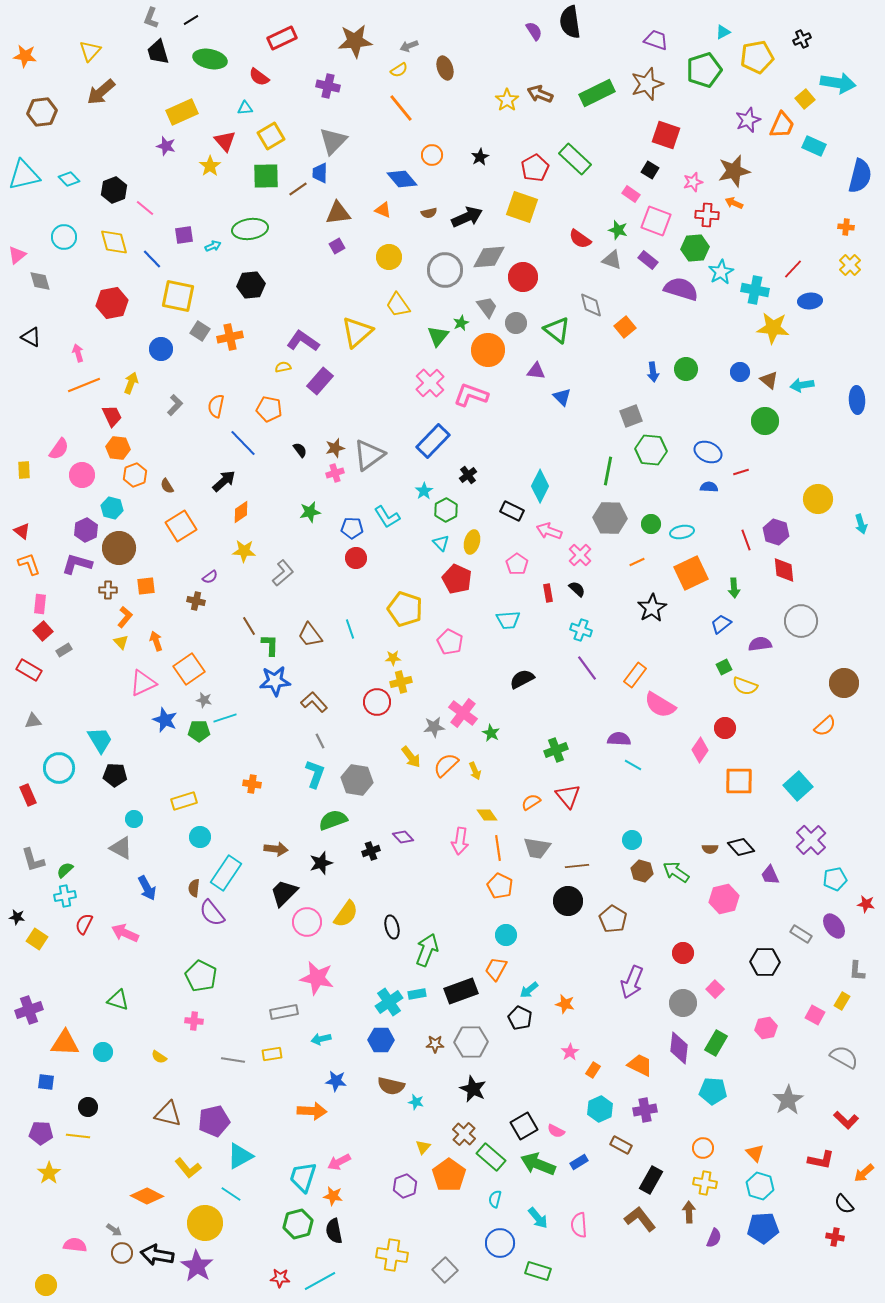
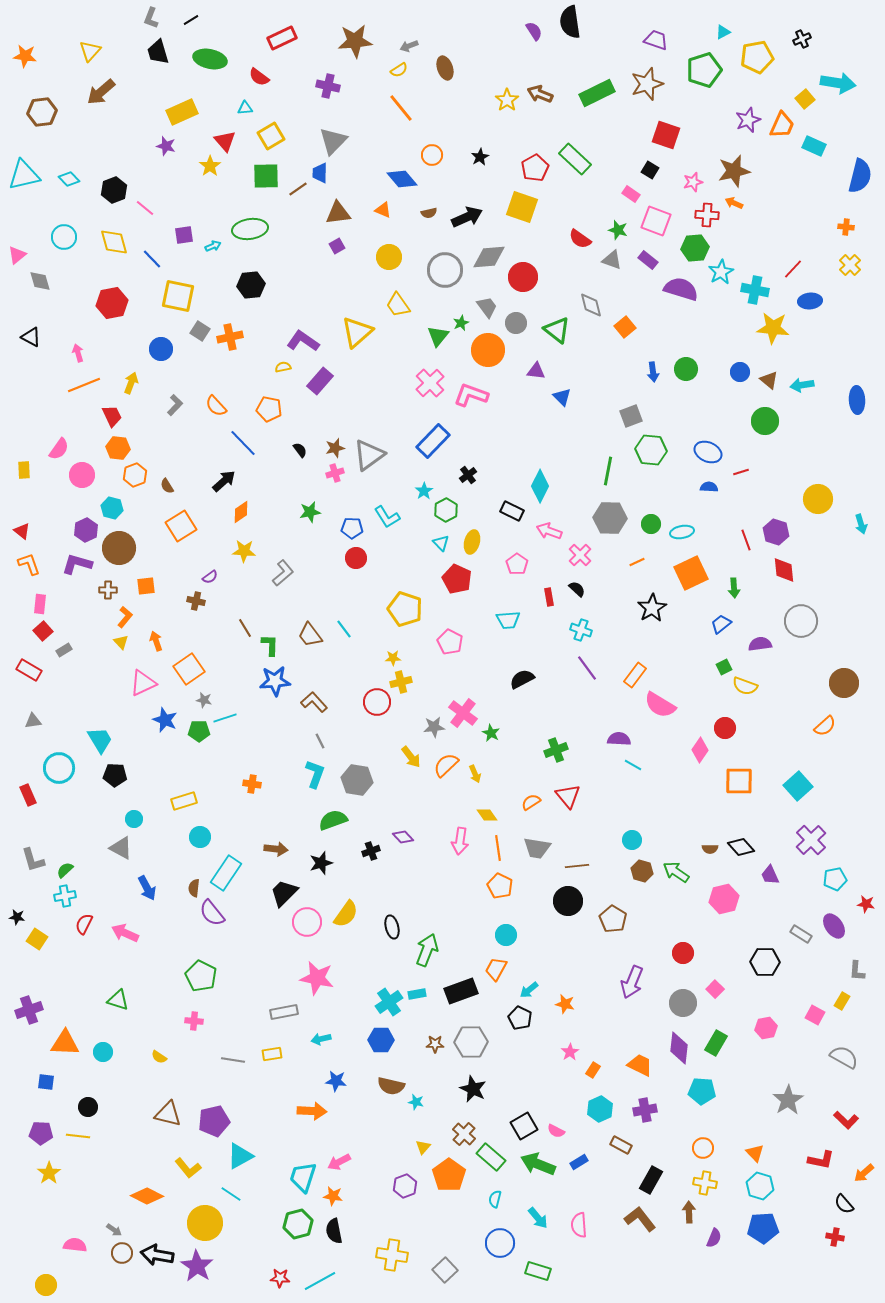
orange semicircle at (216, 406): rotated 55 degrees counterclockwise
red rectangle at (548, 593): moved 1 px right, 4 px down
brown line at (249, 626): moved 4 px left, 2 px down
cyan line at (350, 629): moved 6 px left; rotated 18 degrees counterclockwise
yellow arrow at (475, 771): moved 3 px down
cyan pentagon at (713, 1091): moved 11 px left
